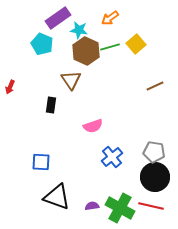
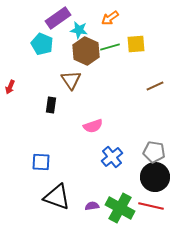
yellow square: rotated 36 degrees clockwise
